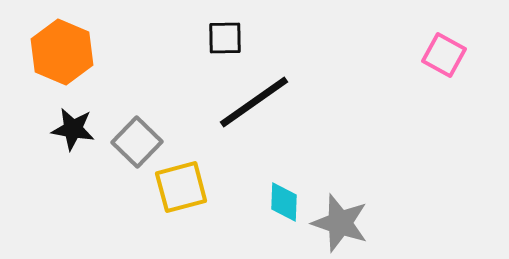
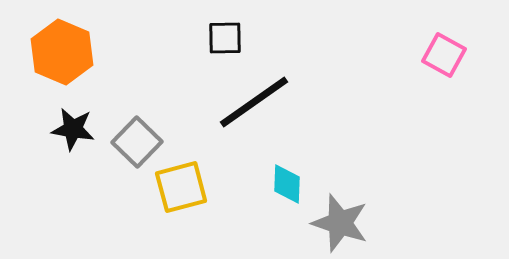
cyan diamond: moved 3 px right, 18 px up
